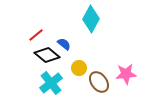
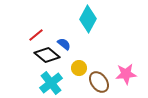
cyan diamond: moved 3 px left
